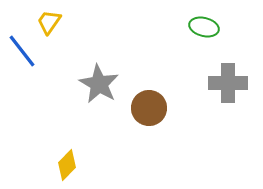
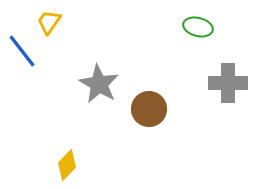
green ellipse: moved 6 px left
brown circle: moved 1 px down
